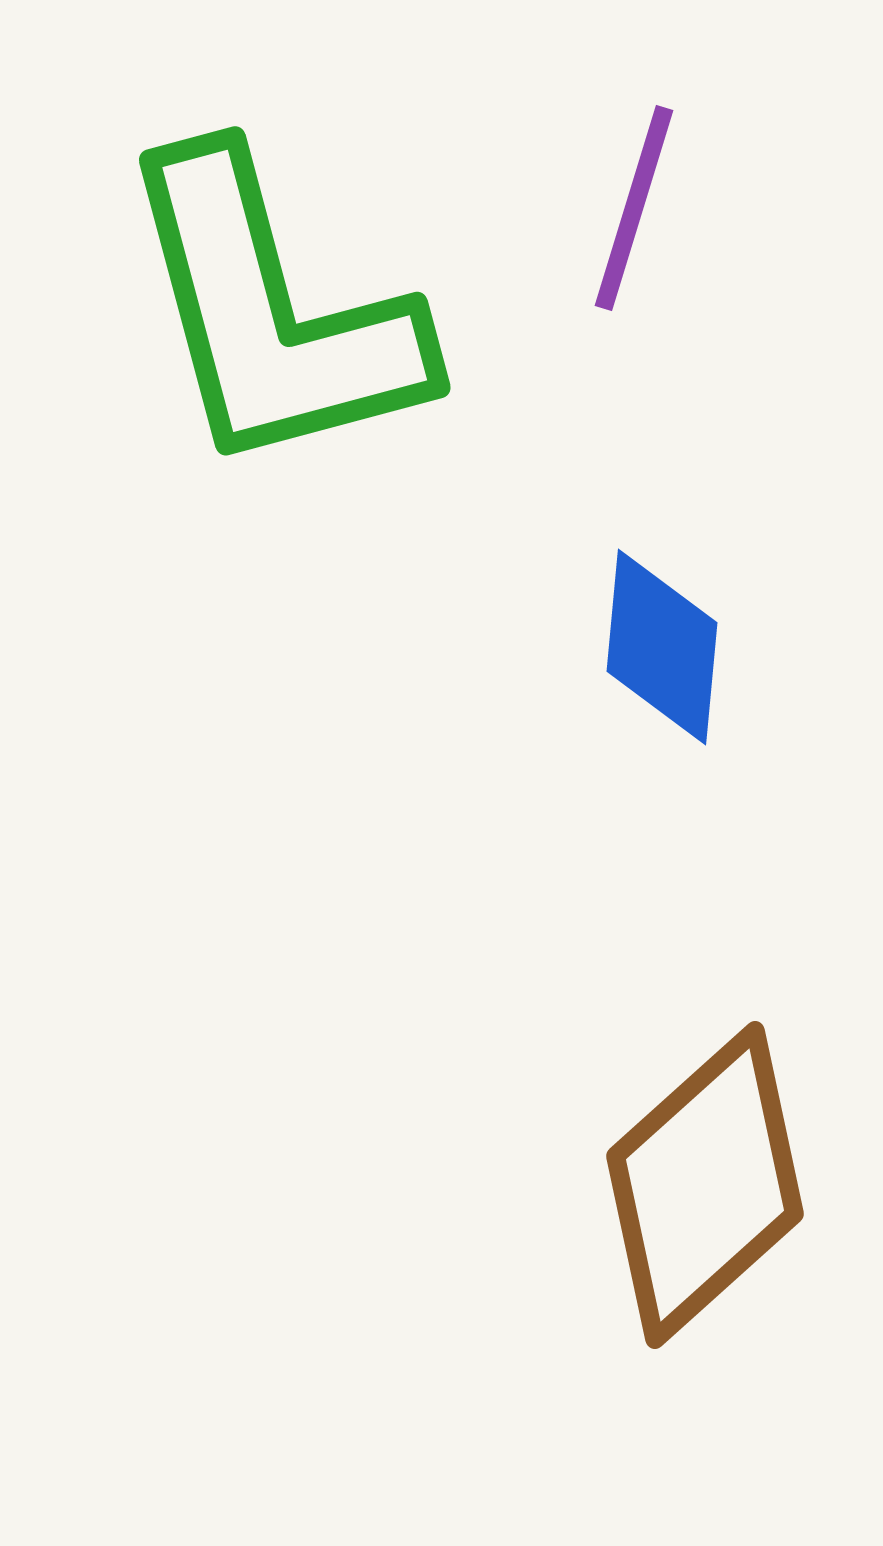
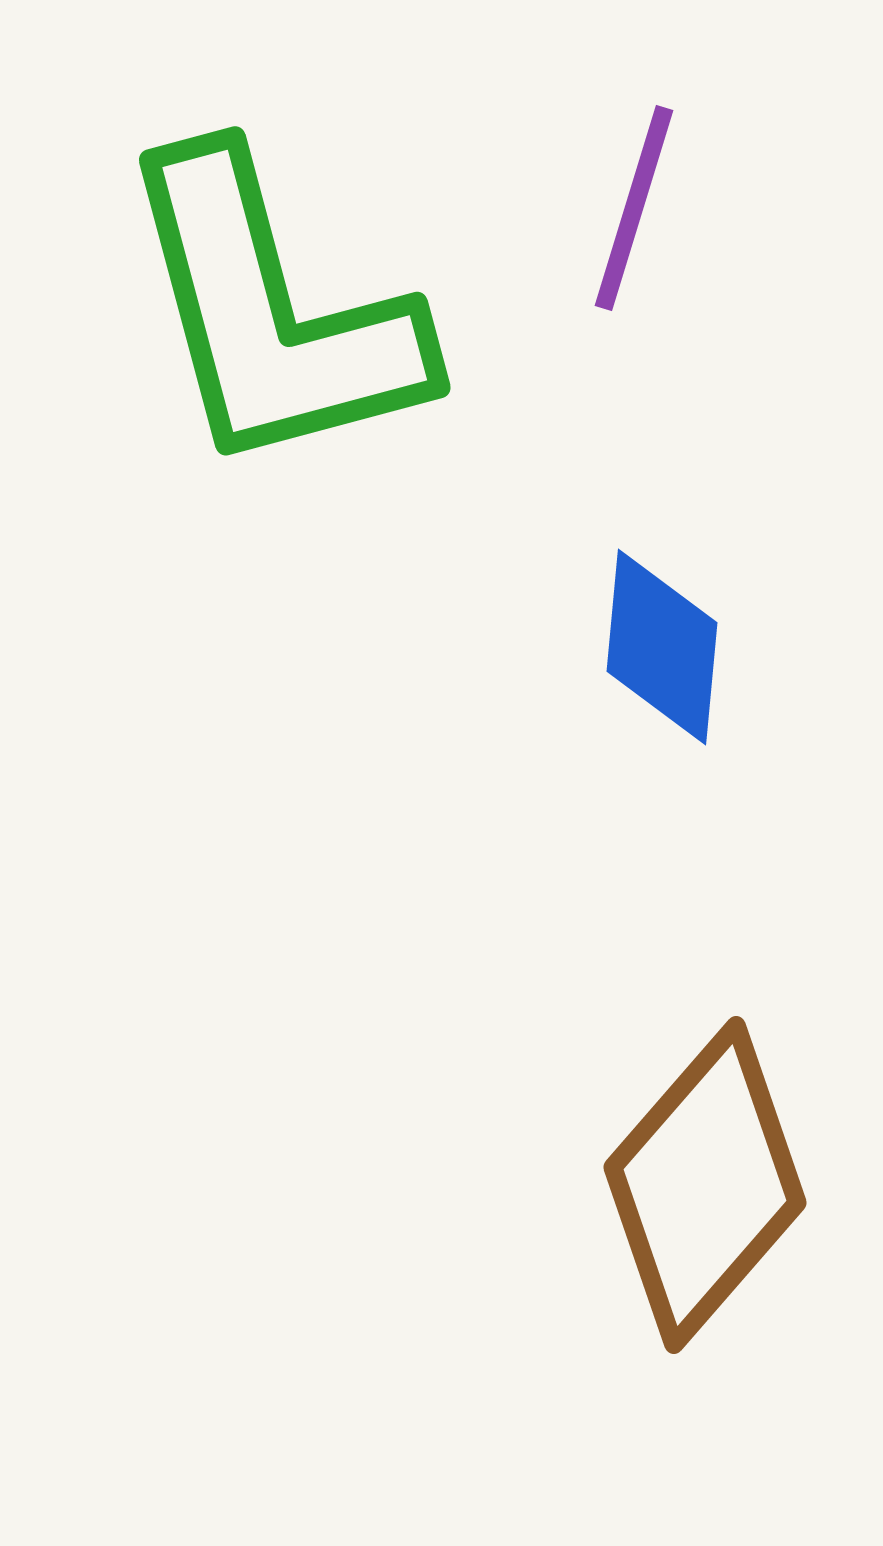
brown diamond: rotated 7 degrees counterclockwise
